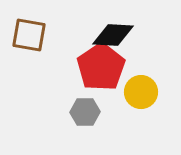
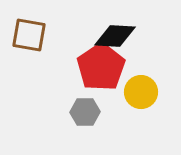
black diamond: moved 2 px right, 1 px down
